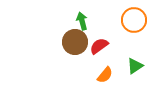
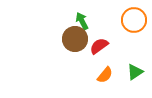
green arrow: rotated 12 degrees counterclockwise
brown circle: moved 3 px up
green triangle: moved 6 px down
